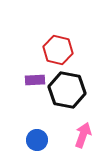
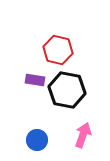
purple rectangle: rotated 12 degrees clockwise
